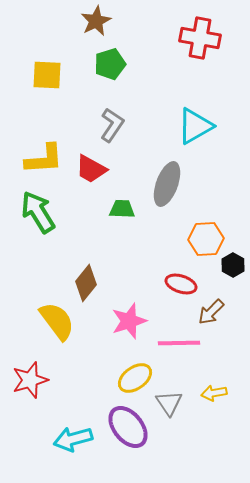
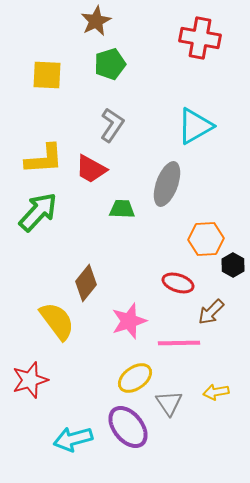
green arrow: rotated 75 degrees clockwise
red ellipse: moved 3 px left, 1 px up
yellow arrow: moved 2 px right, 1 px up
